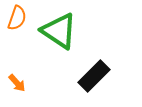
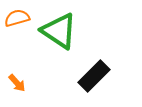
orange semicircle: rotated 125 degrees counterclockwise
